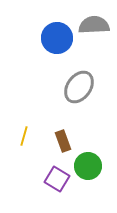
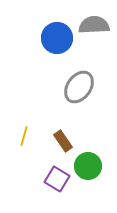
brown rectangle: rotated 15 degrees counterclockwise
